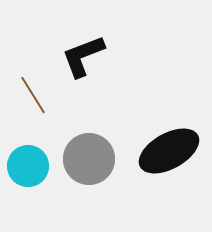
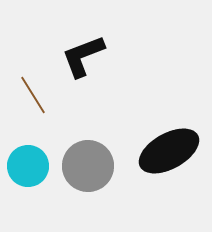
gray circle: moved 1 px left, 7 px down
